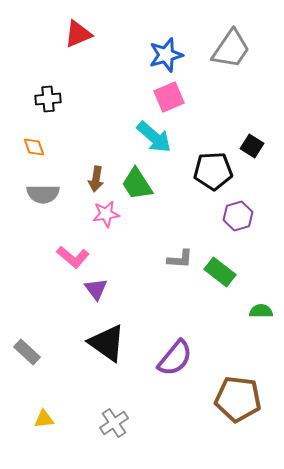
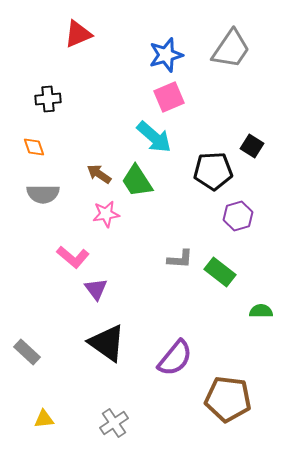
brown arrow: moved 3 px right, 5 px up; rotated 115 degrees clockwise
green trapezoid: moved 3 px up
brown pentagon: moved 10 px left
